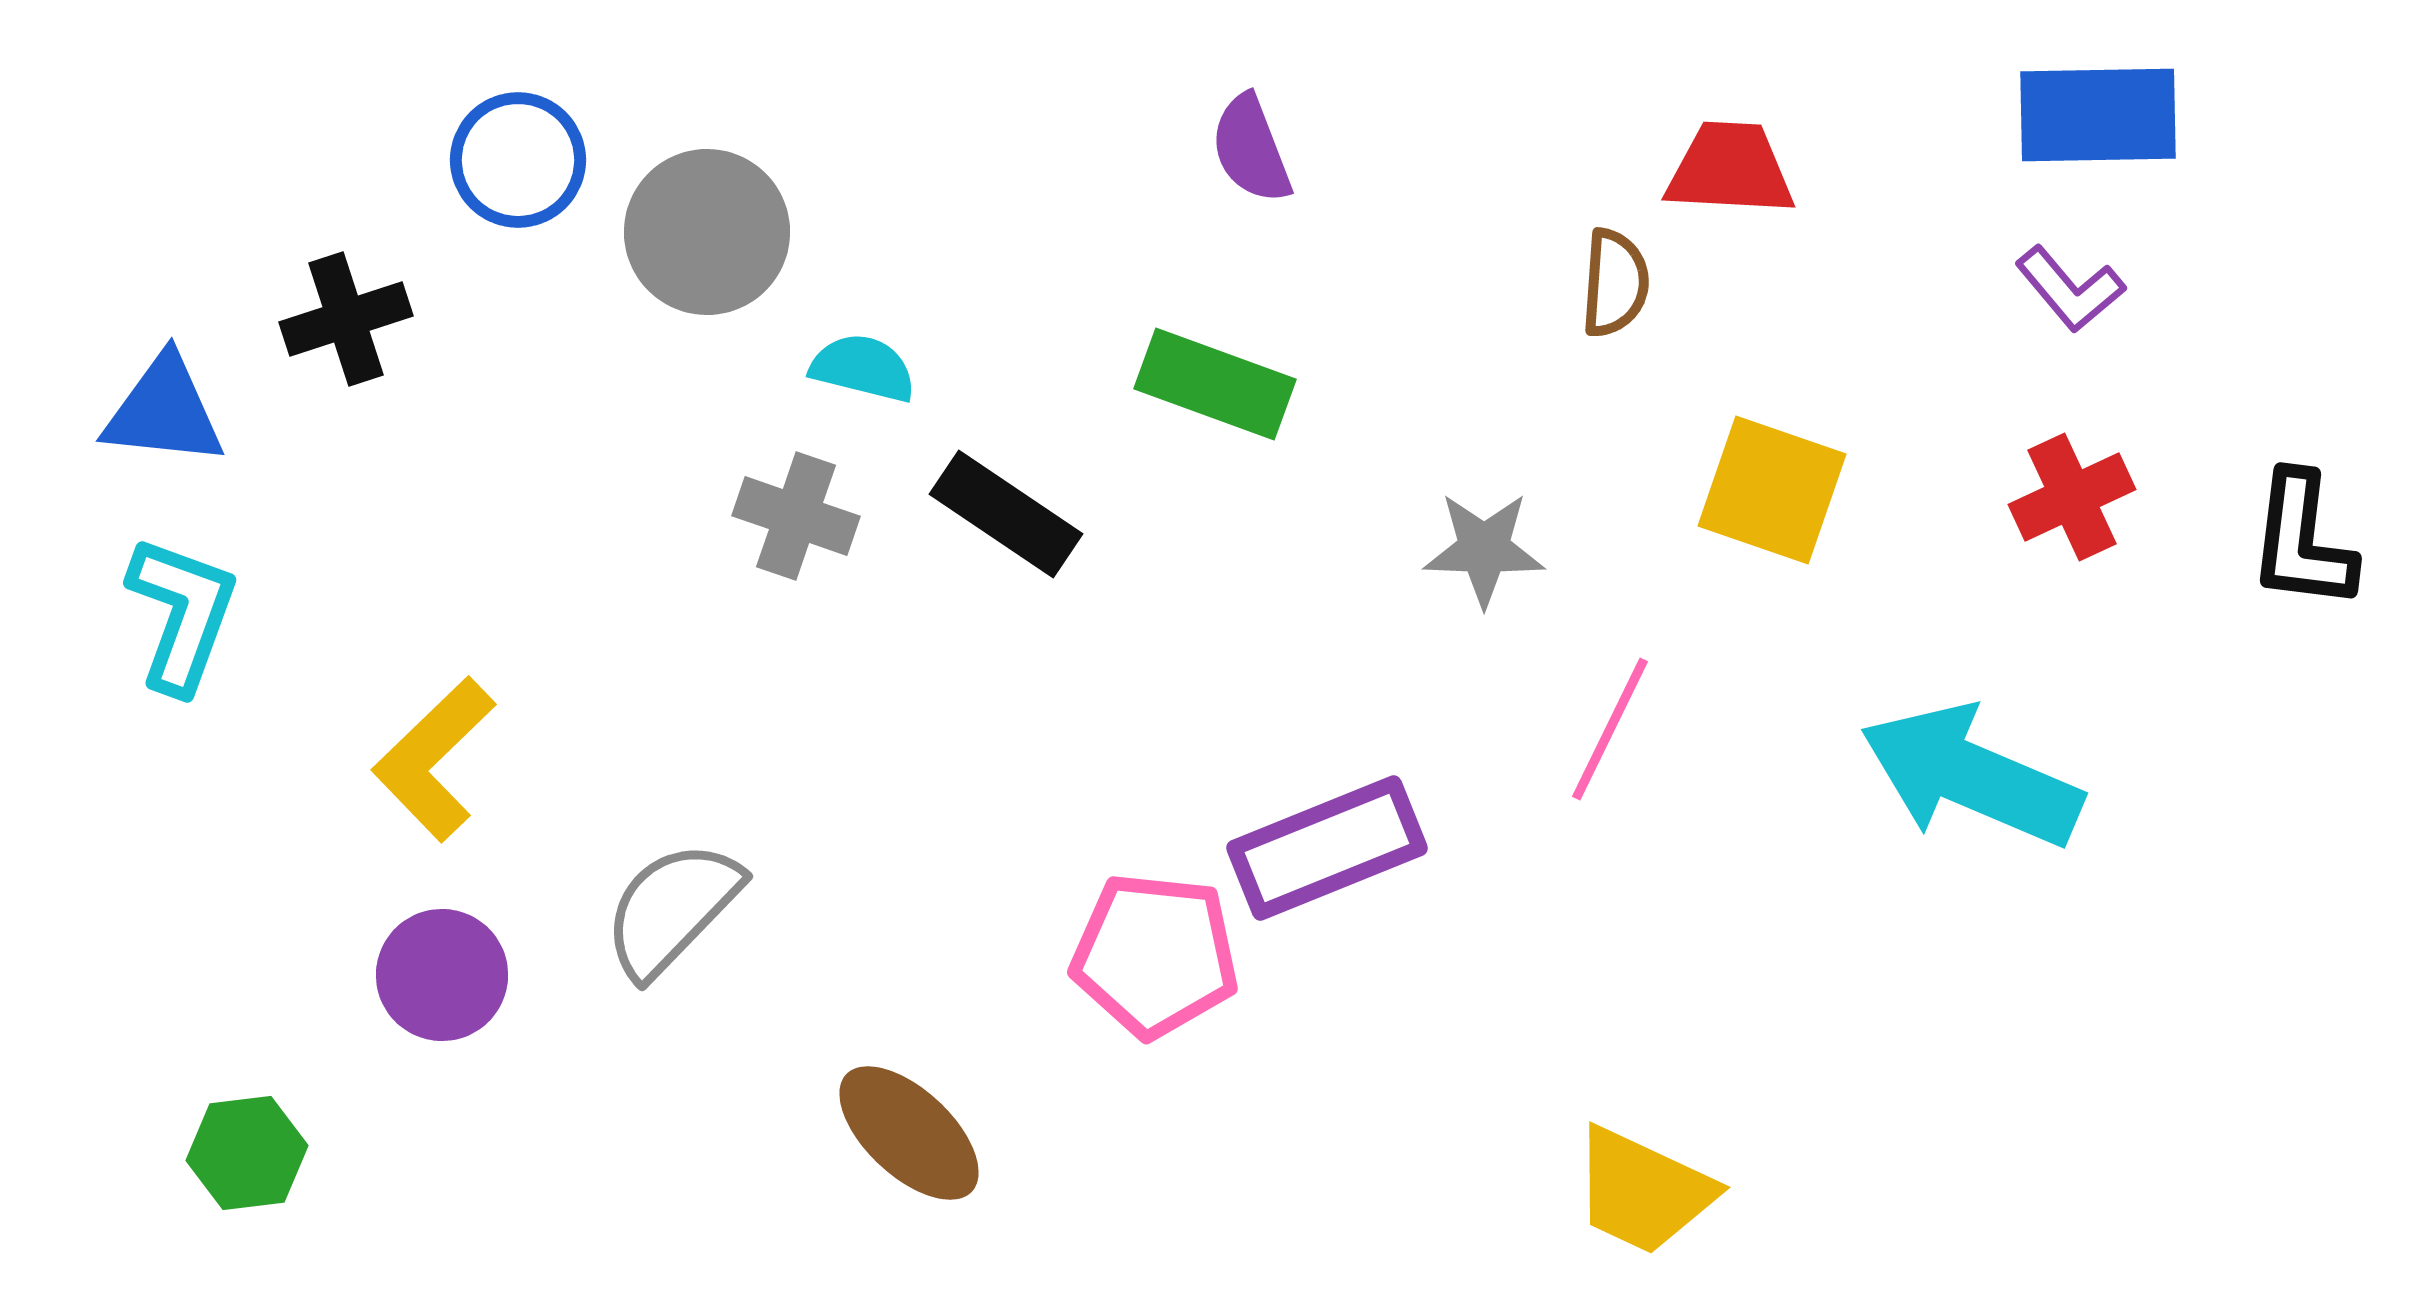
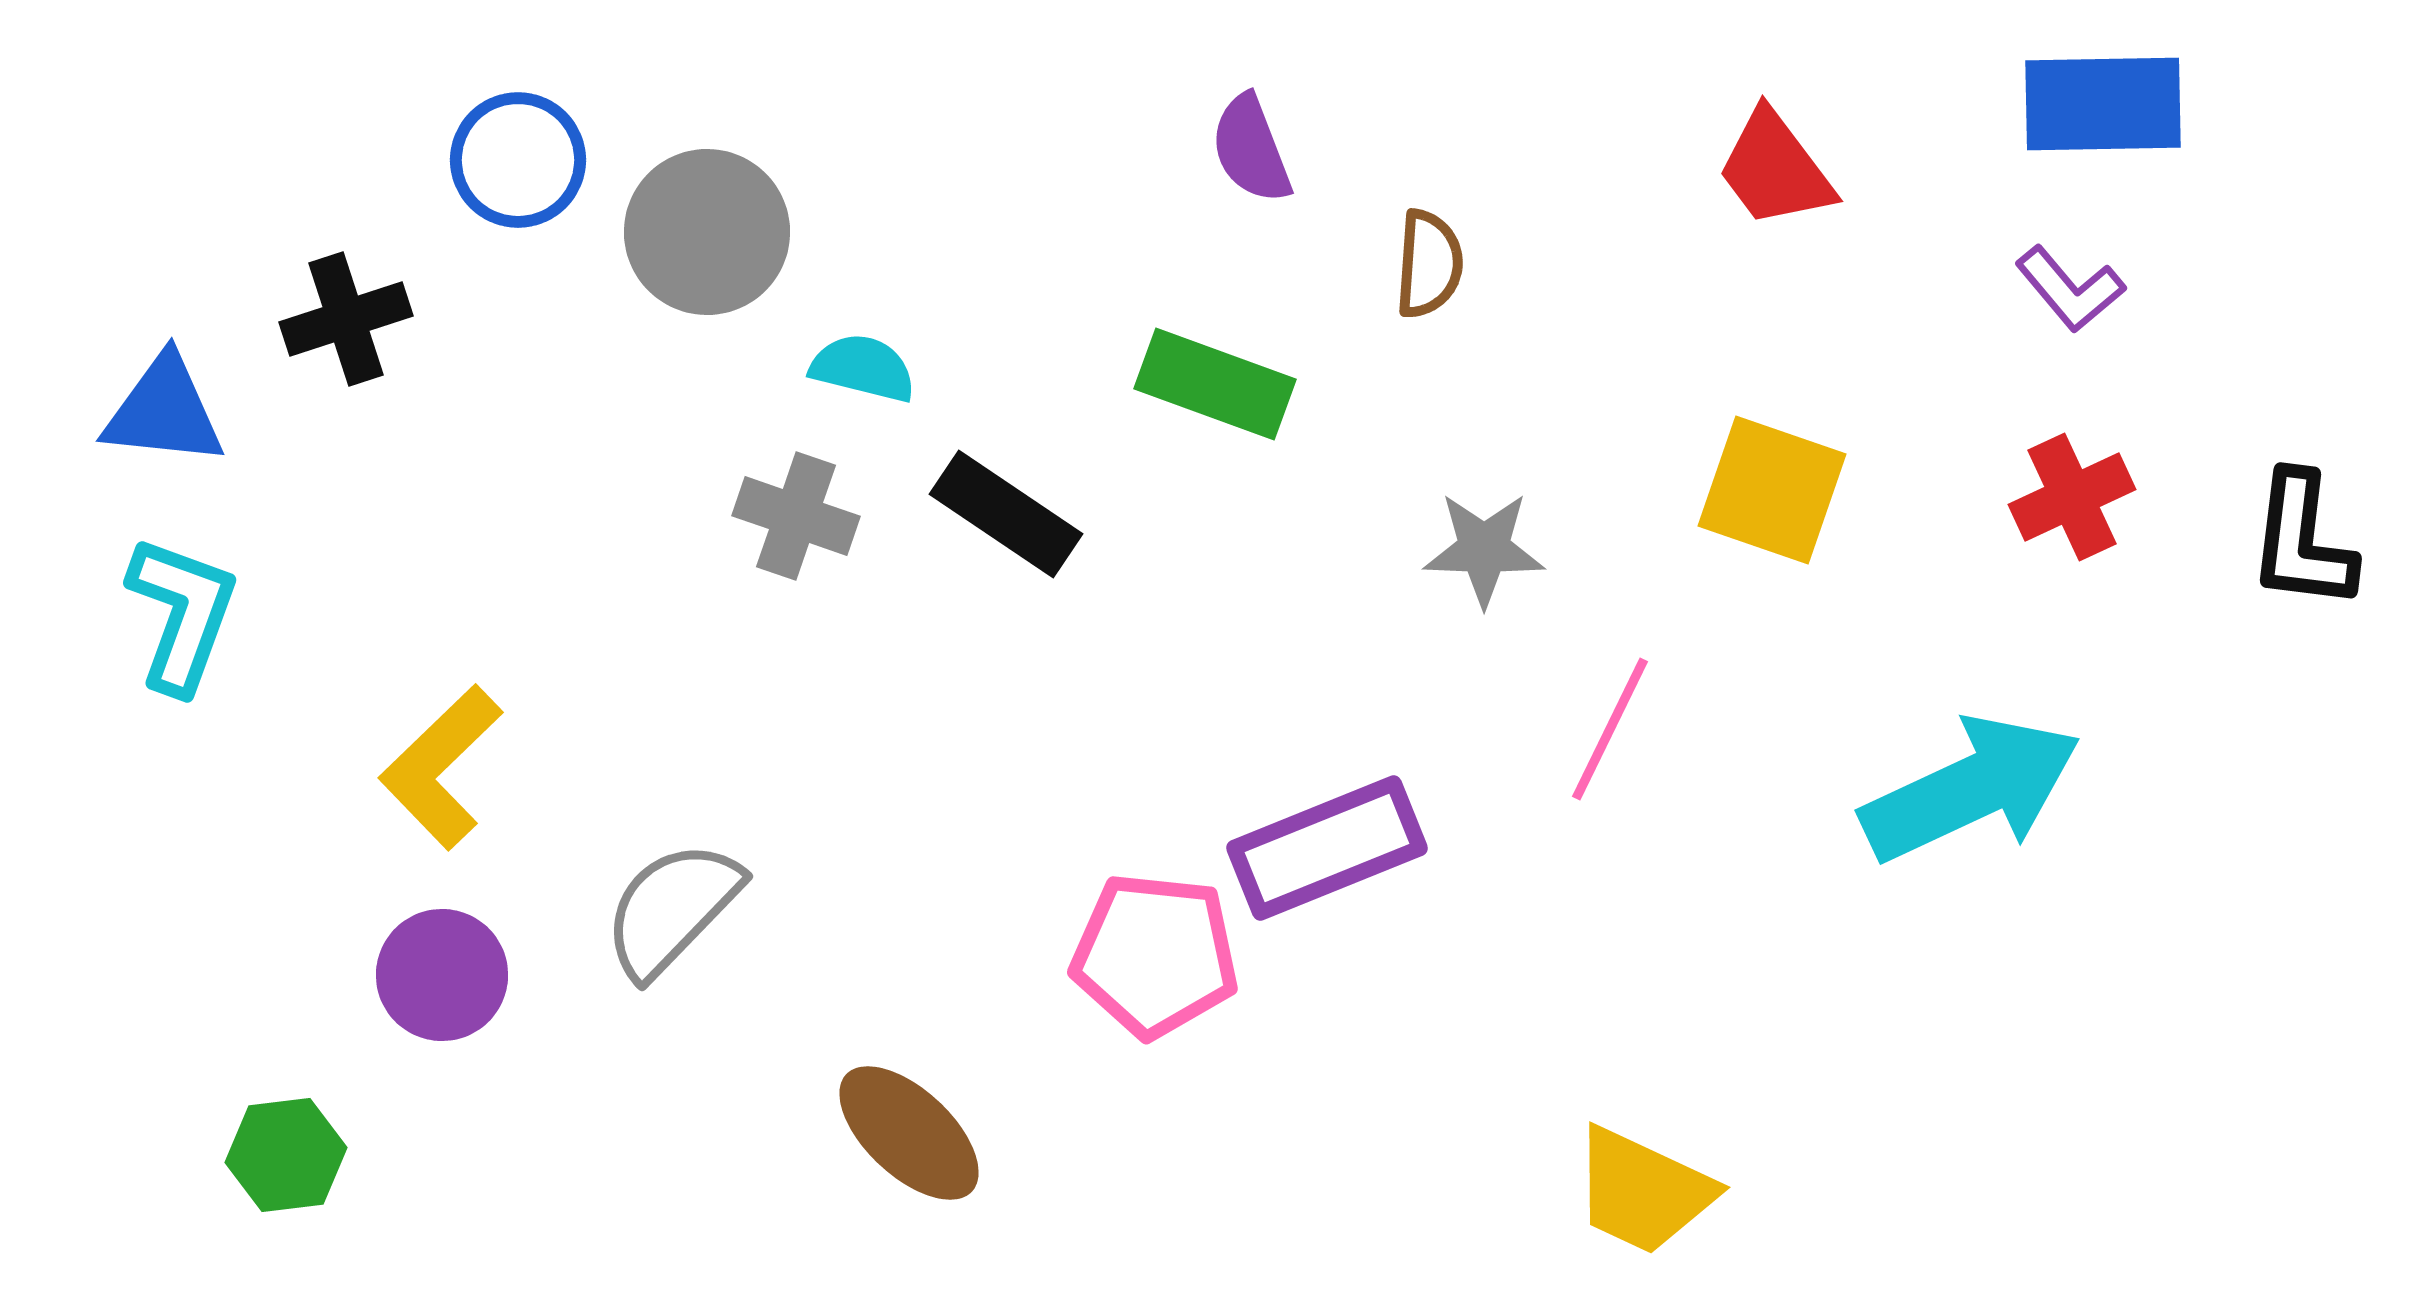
blue rectangle: moved 5 px right, 11 px up
red trapezoid: moved 45 px right; rotated 130 degrees counterclockwise
brown semicircle: moved 186 px left, 19 px up
yellow L-shape: moved 7 px right, 8 px down
cyan arrow: moved 13 px down; rotated 132 degrees clockwise
green hexagon: moved 39 px right, 2 px down
